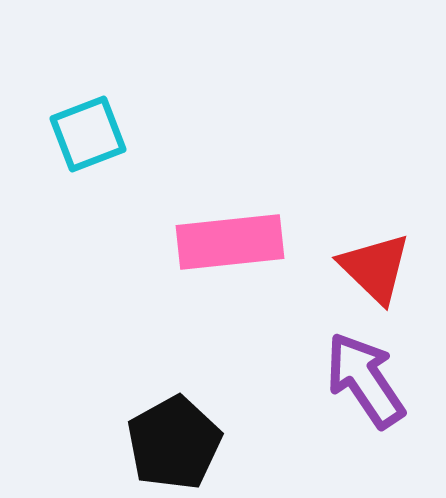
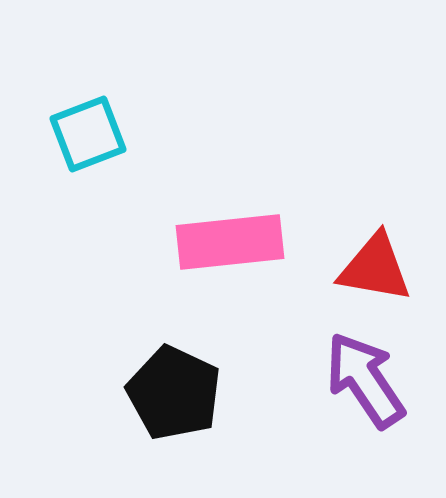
red triangle: rotated 34 degrees counterclockwise
black pentagon: moved 50 px up; rotated 18 degrees counterclockwise
